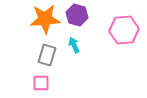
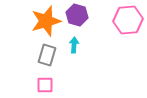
orange star: moved 1 px right, 2 px down; rotated 12 degrees counterclockwise
pink hexagon: moved 4 px right, 10 px up
cyan arrow: rotated 28 degrees clockwise
pink square: moved 4 px right, 2 px down
